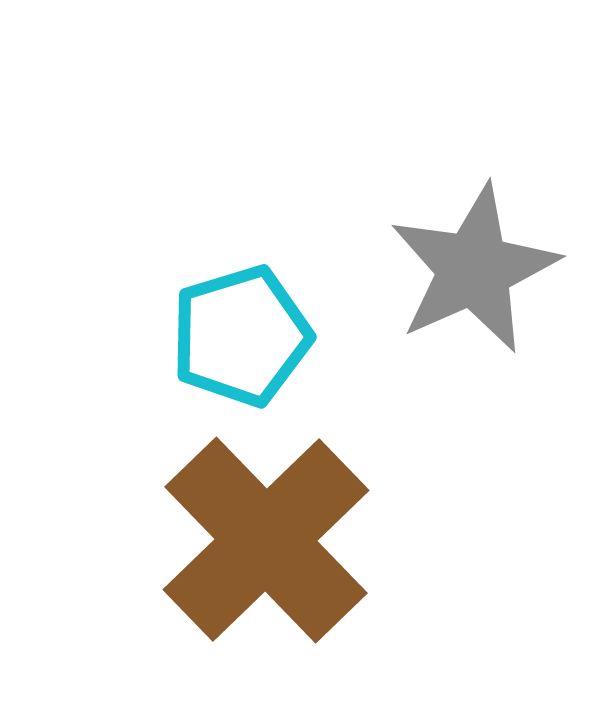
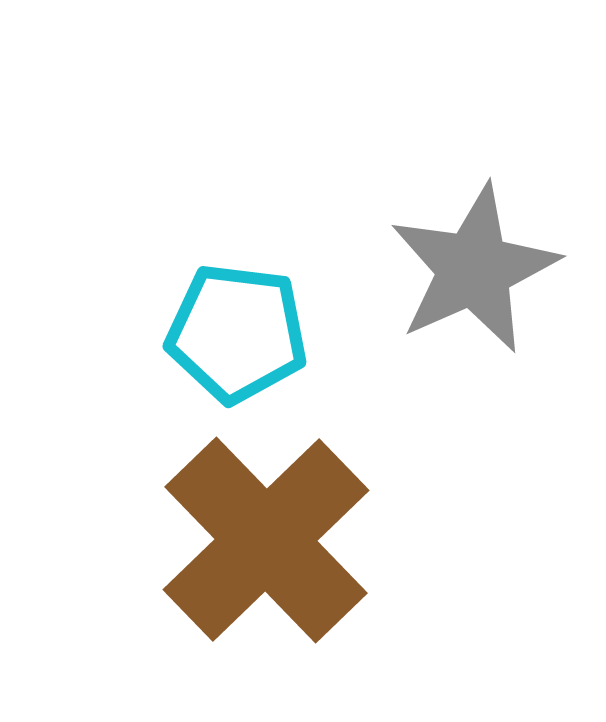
cyan pentagon: moved 4 px left, 3 px up; rotated 24 degrees clockwise
